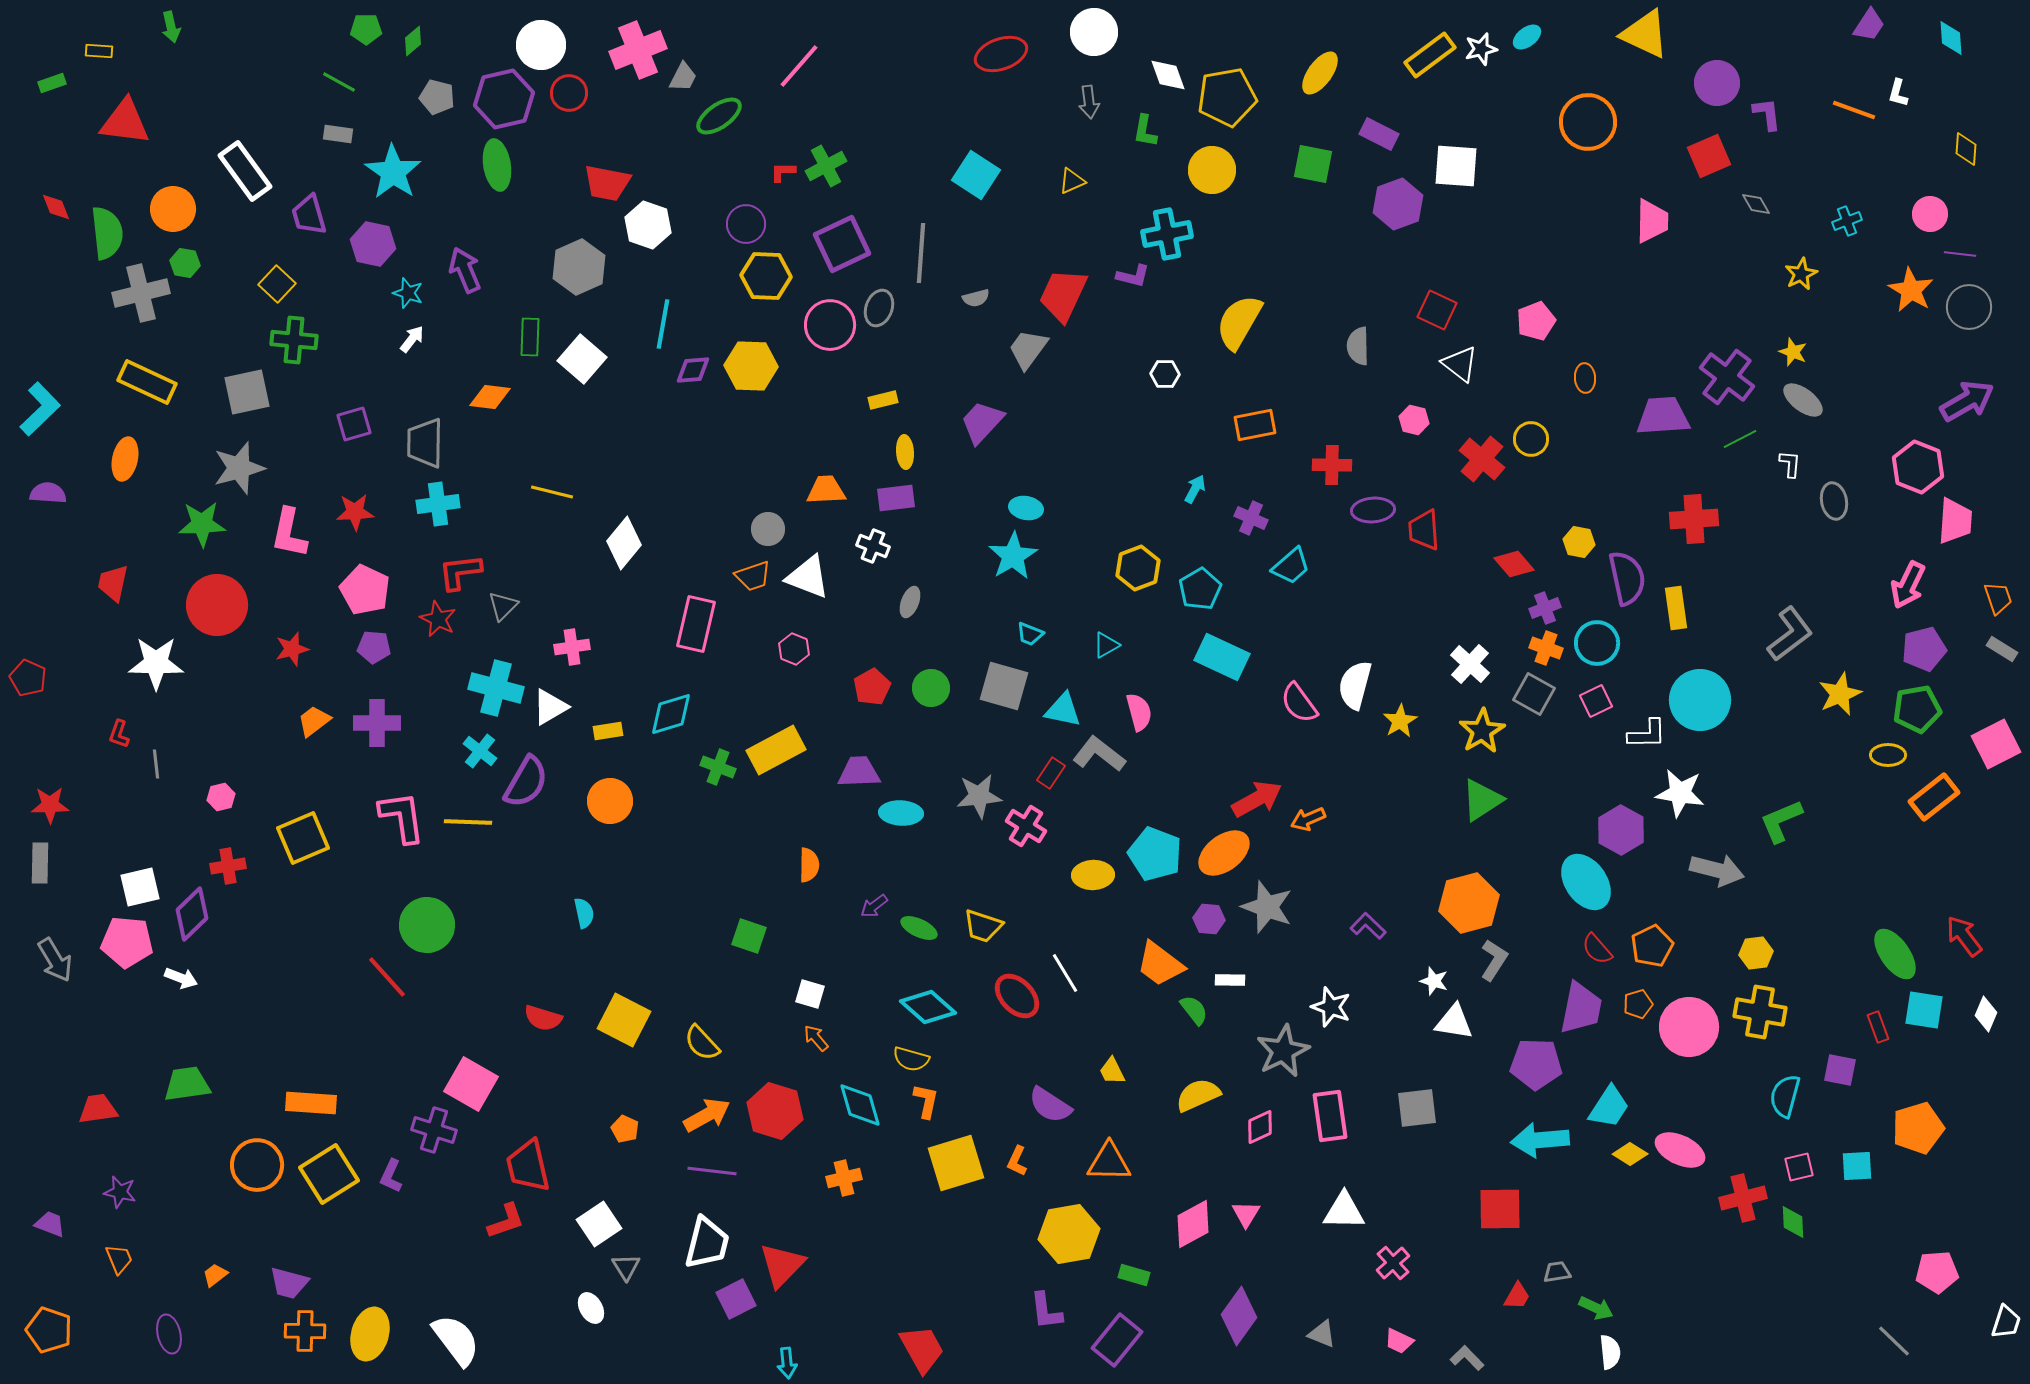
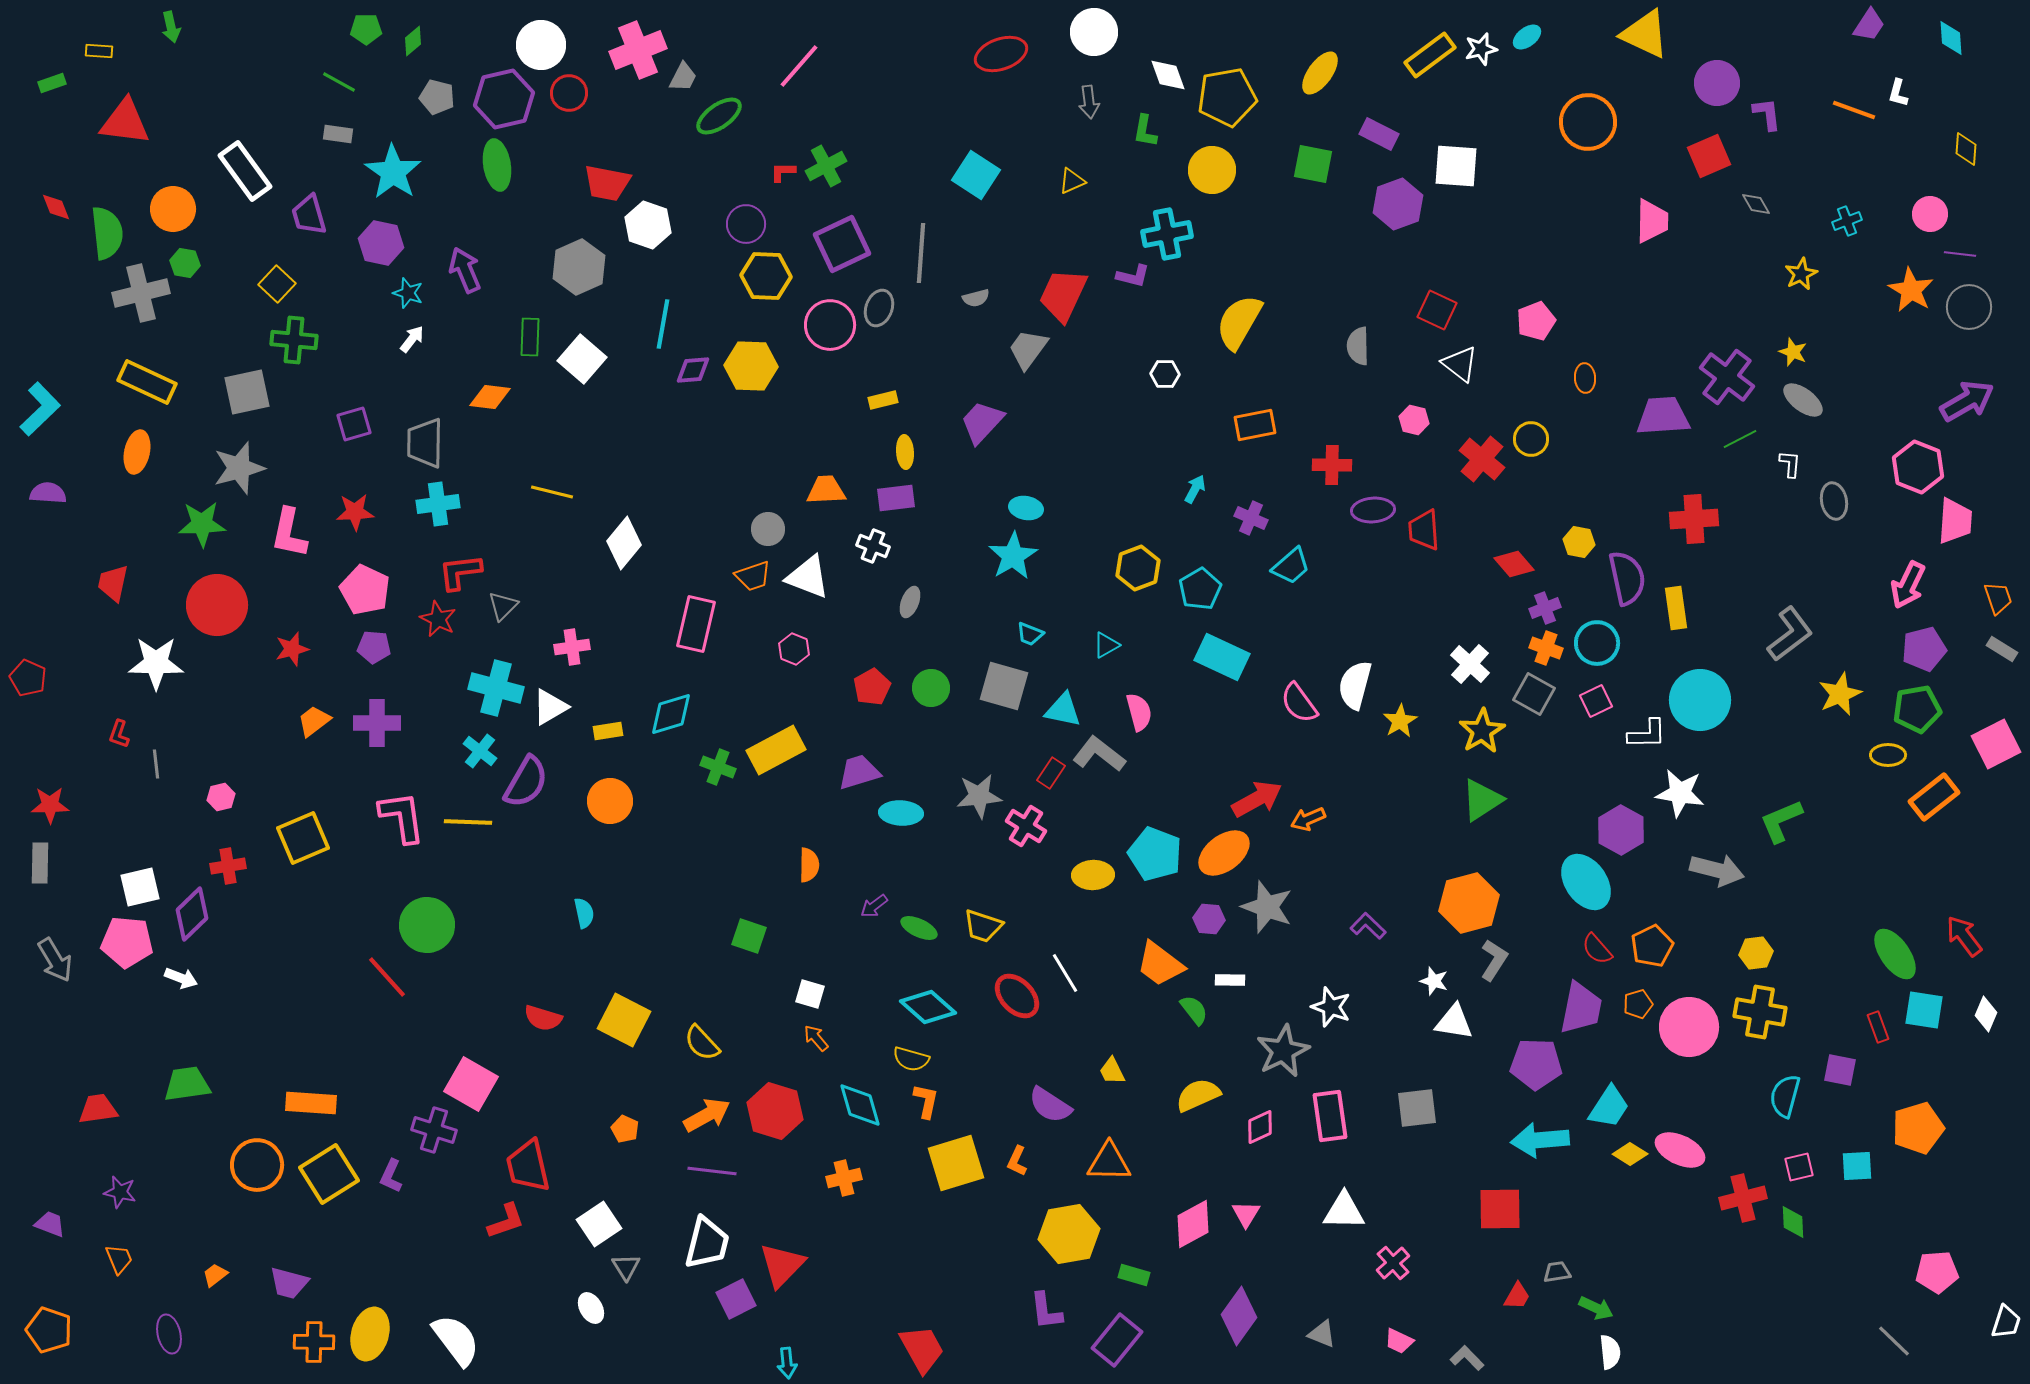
purple hexagon at (373, 244): moved 8 px right, 1 px up
orange ellipse at (125, 459): moved 12 px right, 7 px up
purple trapezoid at (859, 772): rotated 15 degrees counterclockwise
orange cross at (305, 1331): moved 9 px right, 11 px down
